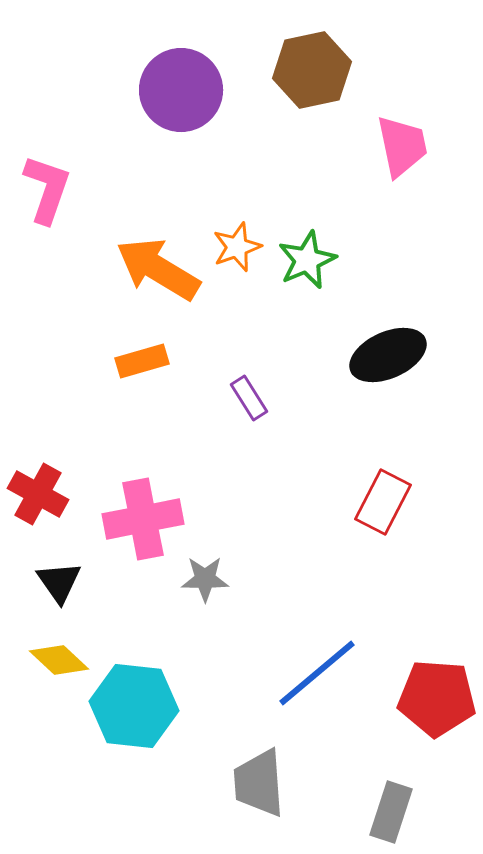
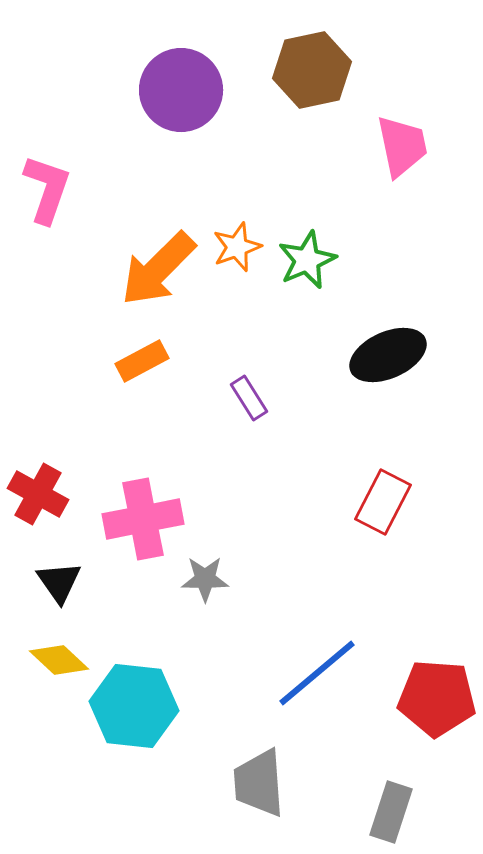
orange arrow: rotated 76 degrees counterclockwise
orange rectangle: rotated 12 degrees counterclockwise
